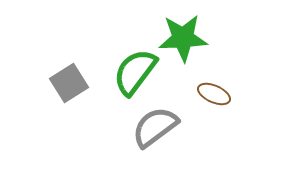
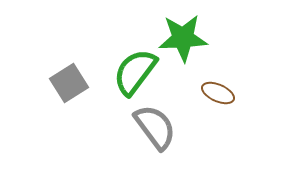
brown ellipse: moved 4 px right, 1 px up
gray semicircle: rotated 90 degrees clockwise
